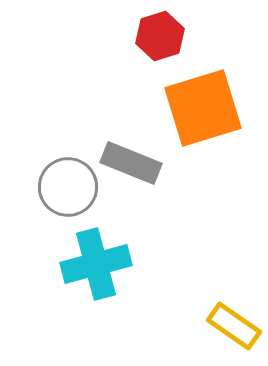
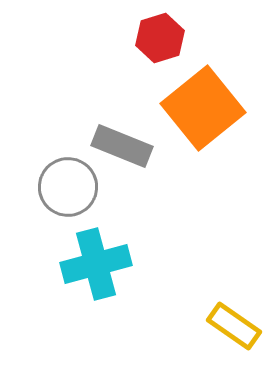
red hexagon: moved 2 px down
orange square: rotated 22 degrees counterclockwise
gray rectangle: moved 9 px left, 17 px up
